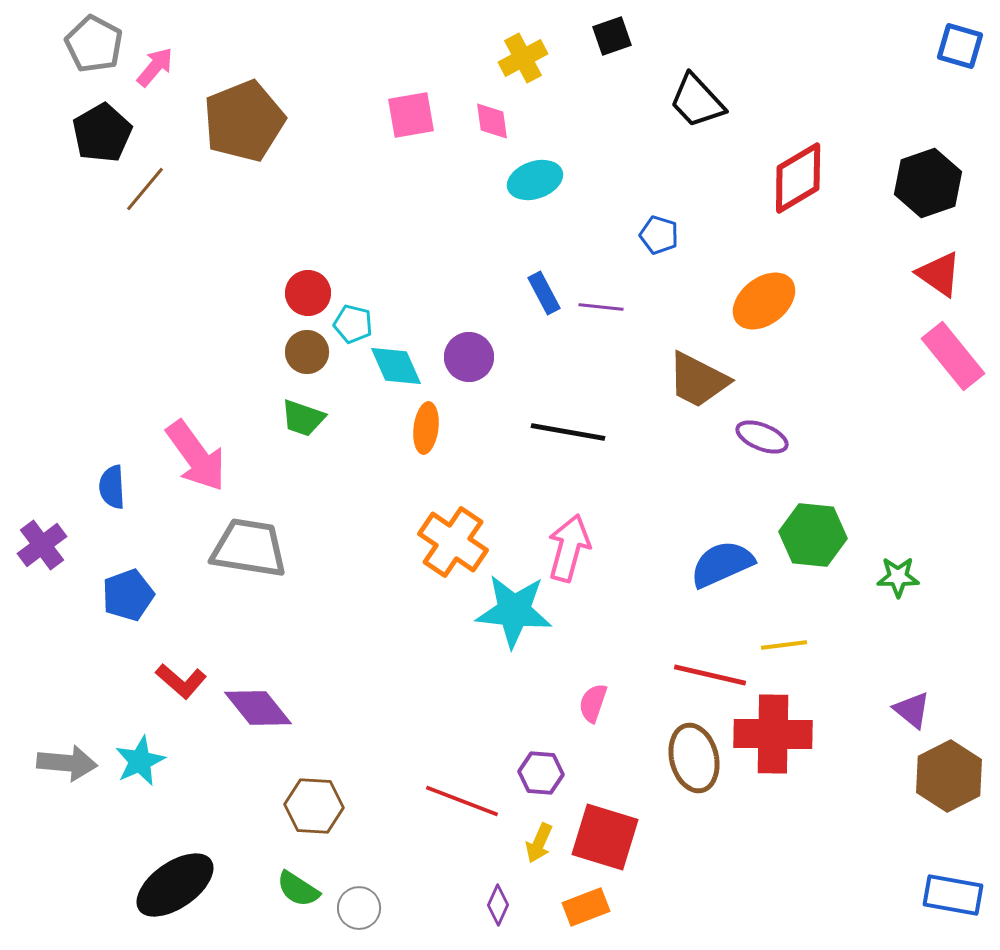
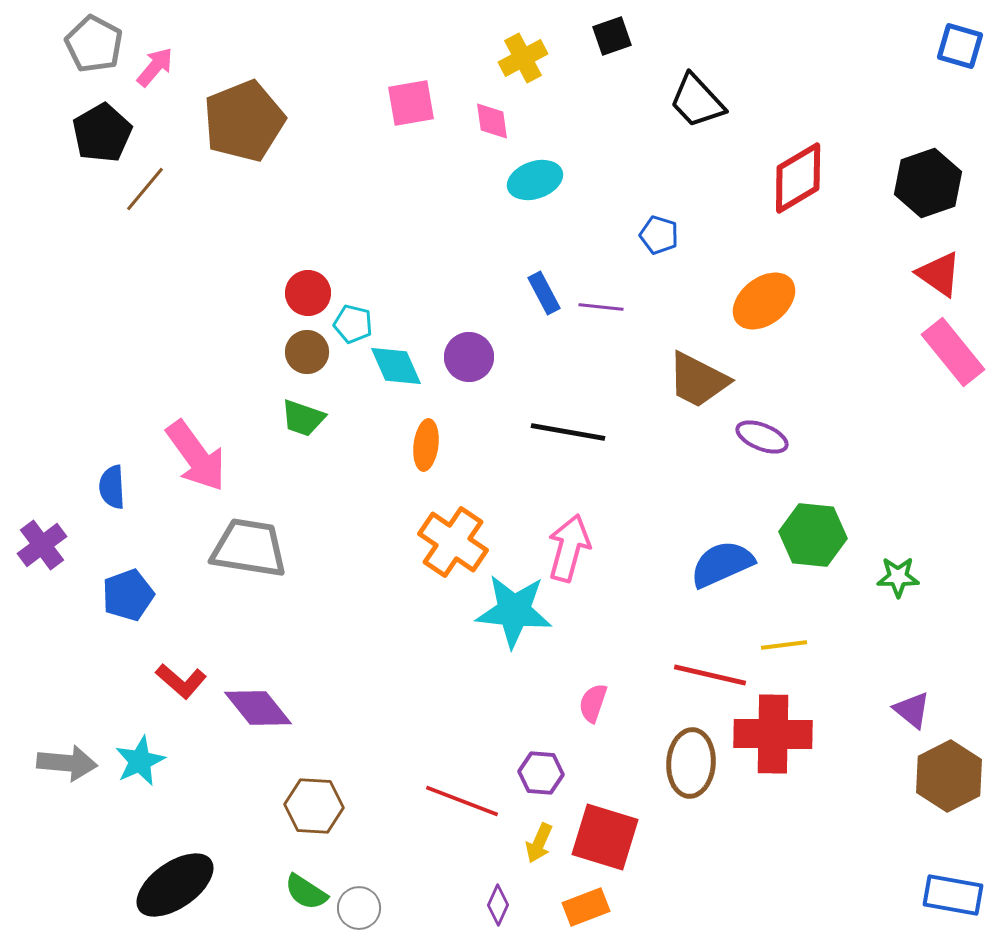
pink square at (411, 115): moved 12 px up
pink rectangle at (953, 356): moved 4 px up
orange ellipse at (426, 428): moved 17 px down
brown ellipse at (694, 758): moved 3 px left, 5 px down; rotated 18 degrees clockwise
green semicircle at (298, 889): moved 8 px right, 3 px down
